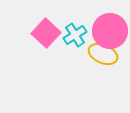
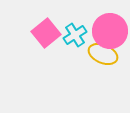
pink square: rotated 8 degrees clockwise
